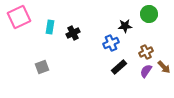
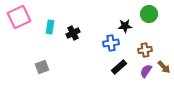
blue cross: rotated 14 degrees clockwise
brown cross: moved 1 px left, 2 px up; rotated 16 degrees clockwise
